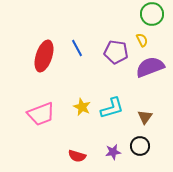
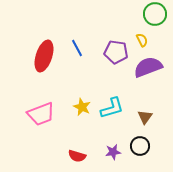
green circle: moved 3 px right
purple semicircle: moved 2 px left
